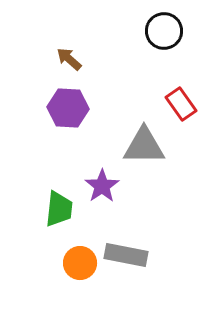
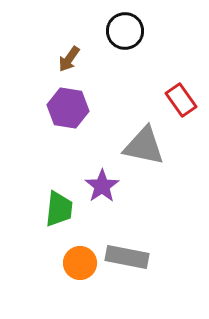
black circle: moved 39 px left
brown arrow: rotated 96 degrees counterclockwise
red rectangle: moved 4 px up
purple hexagon: rotated 6 degrees clockwise
gray triangle: rotated 12 degrees clockwise
gray rectangle: moved 1 px right, 2 px down
